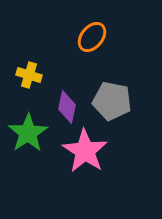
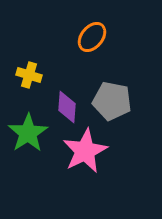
purple diamond: rotated 8 degrees counterclockwise
pink star: rotated 12 degrees clockwise
